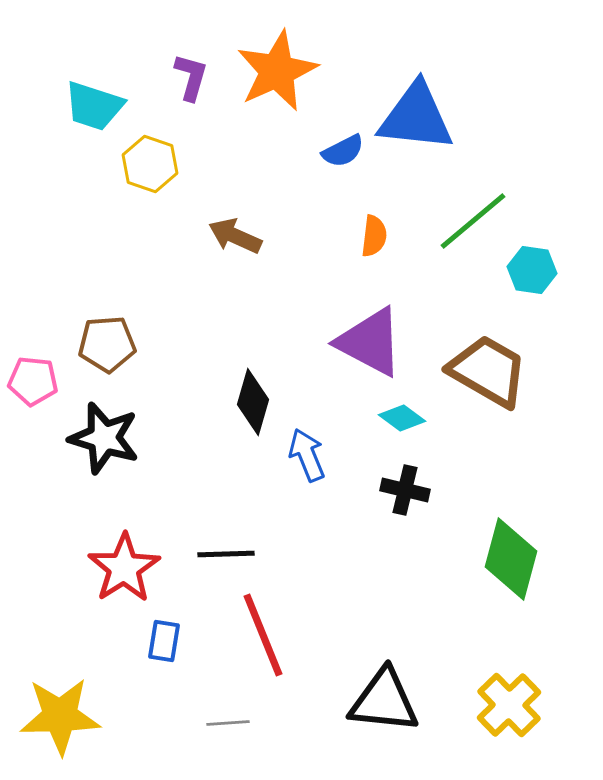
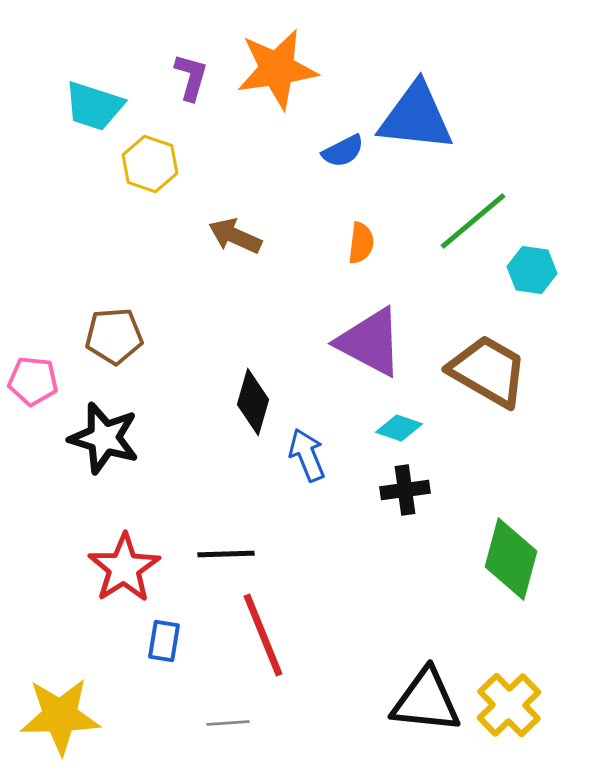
orange star: moved 2 px up; rotated 16 degrees clockwise
orange semicircle: moved 13 px left, 7 px down
brown pentagon: moved 7 px right, 8 px up
cyan diamond: moved 3 px left, 10 px down; rotated 18 degrees counterclockwise
black cross: rotated 21 degrees counterclockwise
black triangle: moved 42 px right
